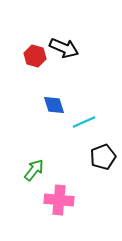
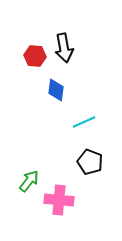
black arrow: rotated 56 degrees clockwise
red hexagon: rotated 10 degrees counterclockwise
blue diamond: moved 2 px right, 15 px up; rotated 25 degrees clockwise
black pentagon: moved 13 px left, 5 px down; rotated 30 degrees counterclockwise
green arrow: moved 5 px left, 11 px down
